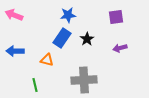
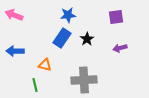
orange triangle: moved 2 px left, 5 px down
